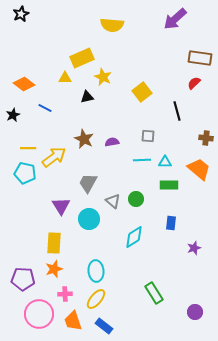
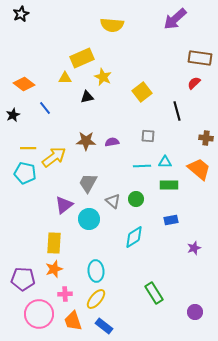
blue line at (45, 108): rotated 24 degrees clockwise
brown star at (84, 139): moved 2 px right, 2 px down; rotated 24 degrees counterclockwise
cyan line at (142, 160): moved 6 px down
purple triangle at (61, 206): moved 3 px right, 1 px up; rotated 24 degrees clockwise
blue rectangle at (171, 223): moved 3 px up; rotated 72 degrees clockwise
